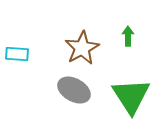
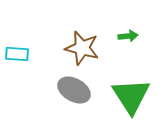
green arrow: rotated 84 degrees clockwise
brown star: rotated 28 degrees counterclockwise
